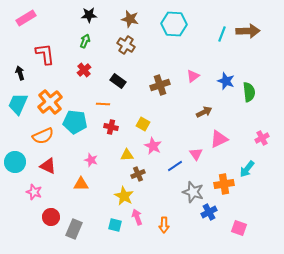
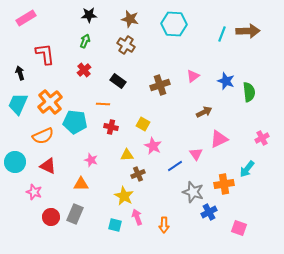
gray rectangle at (74, 229): moved 1 px right, 15 px up
